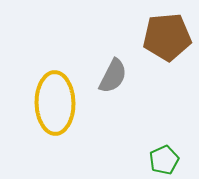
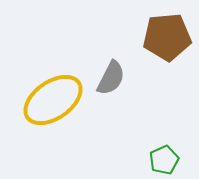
gray semicircle: moved 2 px left, 2 px down
yellow ellipse: moved 2 px left, 3 px up; rotated 56 degrees clockwise
